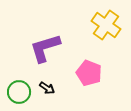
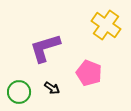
black arrow: moved 5 px right
